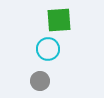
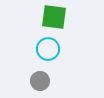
green square: moved 5 px left, 3 px up; rotated 12 degrees clockwise
